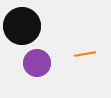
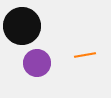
orange line: moved 1 px down
